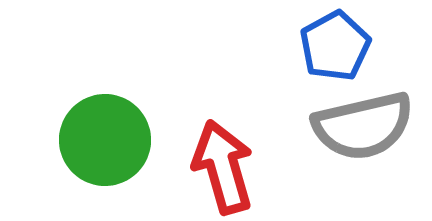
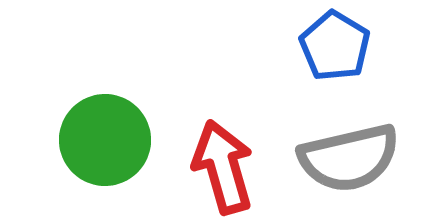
blue pentagon: rotated 12 degrees counterclockwise
gray semicircle: moved 14 px left, 32 px down
